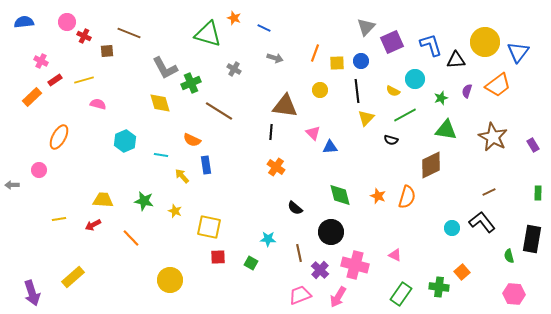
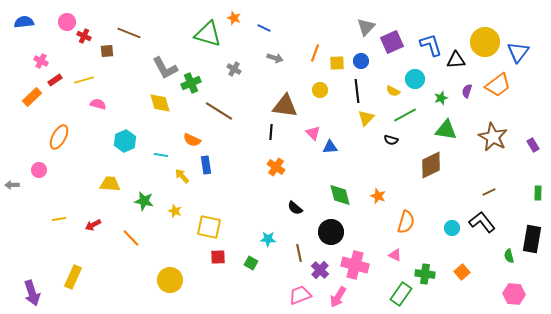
orange semicircle at (407, 197): moved 1 px left, 25 px down
yellow trapezoid at (103, 200): moved 7 px right, 16 px up
yellow rectangle at (73, 277): rotated 25 degrees counterclockwise
green cross at (439, 287): moved 14 px left, 13 px up
